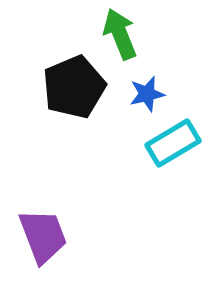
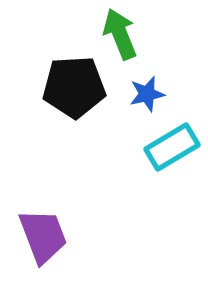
black pentagon: rotated 20 degrees clockwise
cyan rectangle: moved 1 px left, 4 px down
